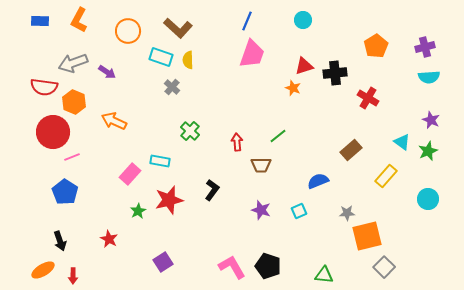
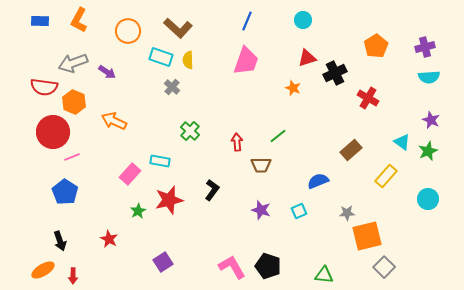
pink trapezoid at (252, 54): moved 6 px left, 7 px down
red triangle at (304, 66): moved 3 px right, 8 px up
black cross at (335, 73): rotated 20 degrees counterclockwise
